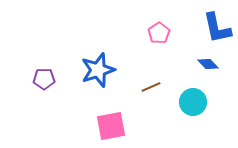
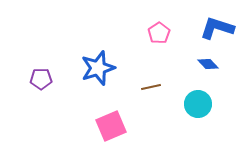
blue L-shape: rotated 120 degrees clockwise
blue star: moved 2 px up
purple pentagon: moved 3 px left
brown line: rotated 12 degrees clockwise
cyan circle: moved 5 px right, 2 px down
pink square: rotated 12 degrees counterclockwise
